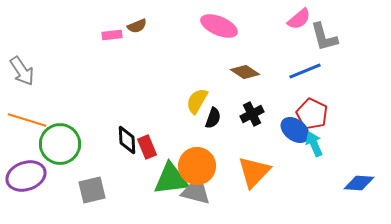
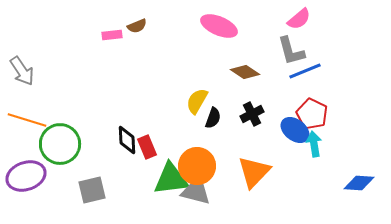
gray L-shape: moved 33 px left, 14 px down
cyan arrow: rotated 15 degrees clockwise
